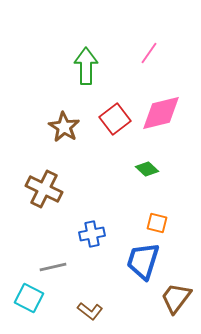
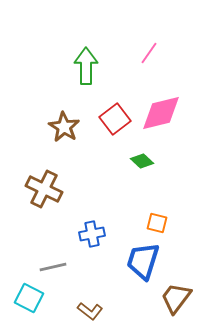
green diamond: moved 5 px left, 8 px up
